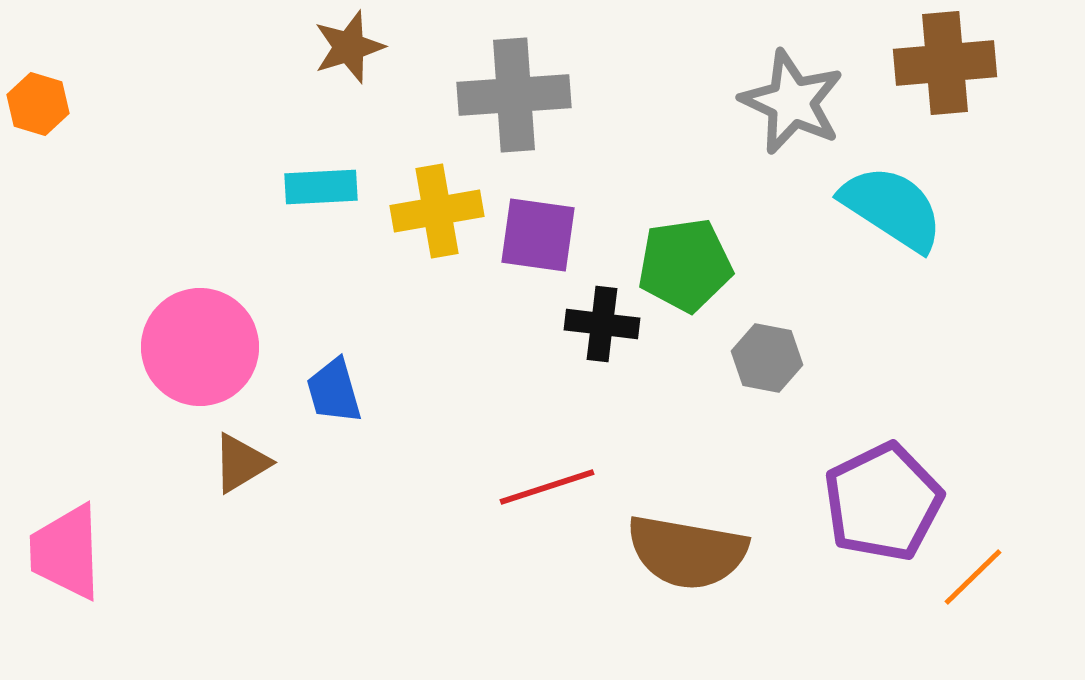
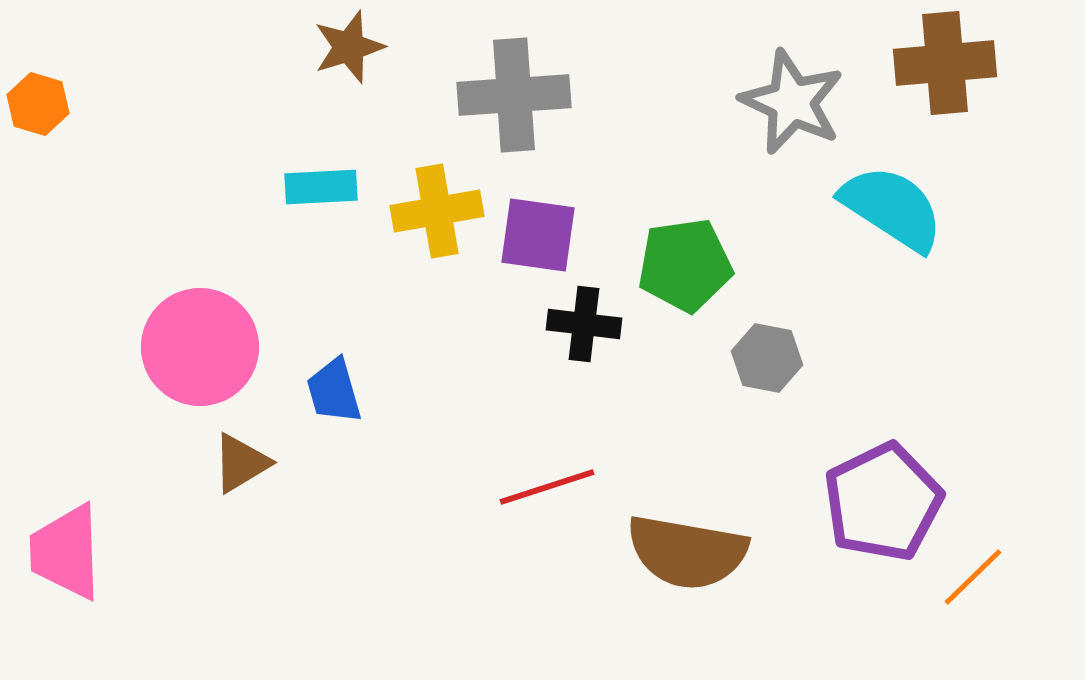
black cross: moved 18 px left
